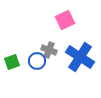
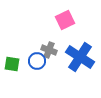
green square: moved 2 px down; rotated 28 degrees clockwise
